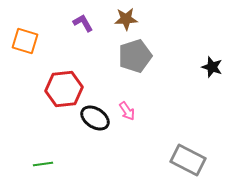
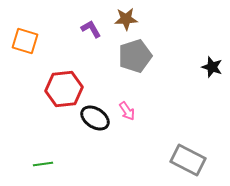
purple L-shape: moved 8 px right, 6 px down
